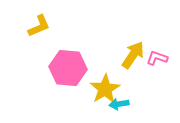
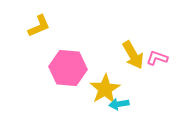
yellow arrow: rotated 116 degrees clockwise
